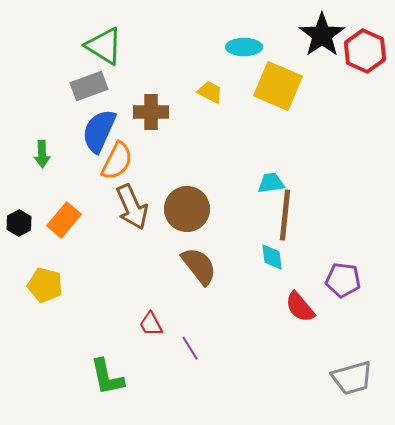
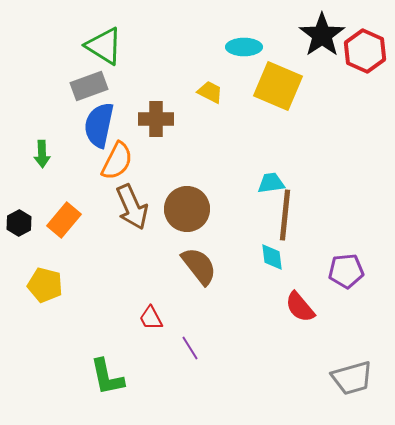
brown cross: moved 5 px right, 7 px down
blue semicircle: moved 6 px up; rotated 12 degrees counterclockwise
purple pentagon: moved 3 px right, 9 px up; rotated 12 degrees counterclockwise
red trapezoid: moved 6 px up
